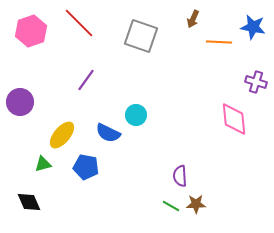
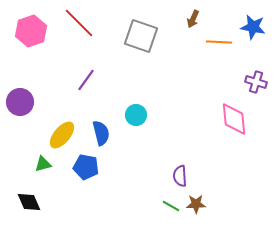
blue semicircle: moved 7 px left; rotated 130 degrees counterclockwise
